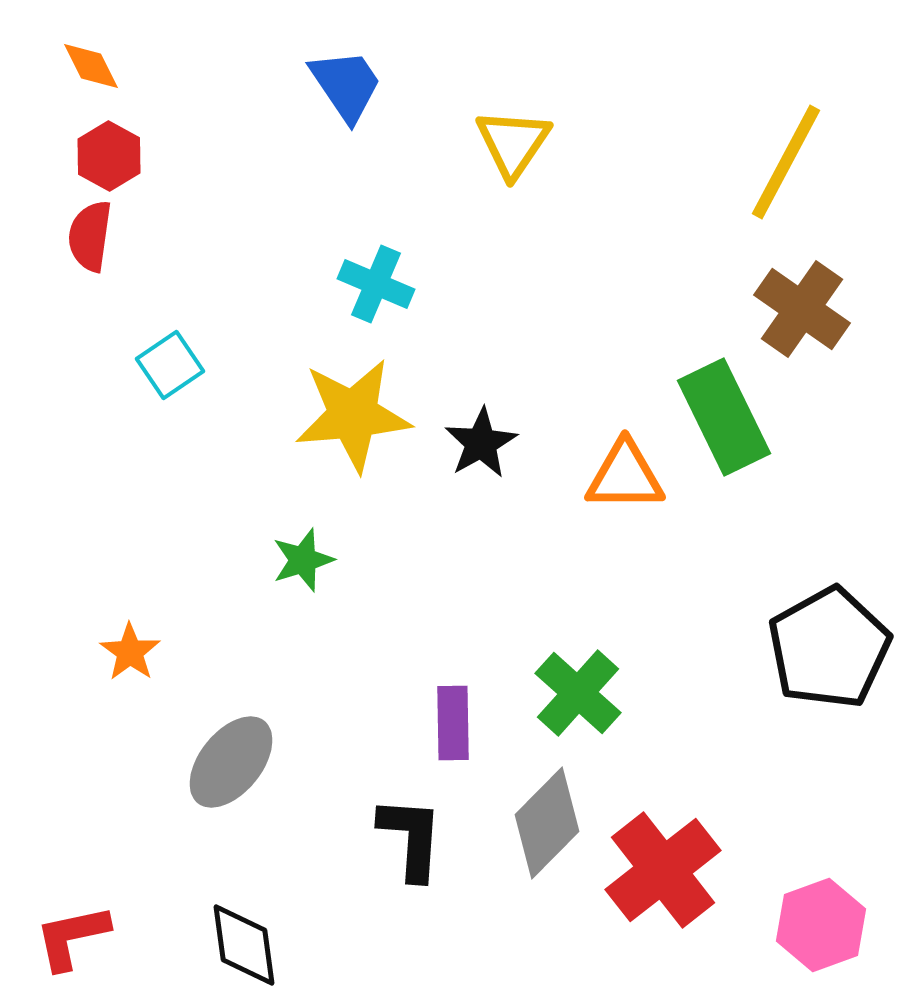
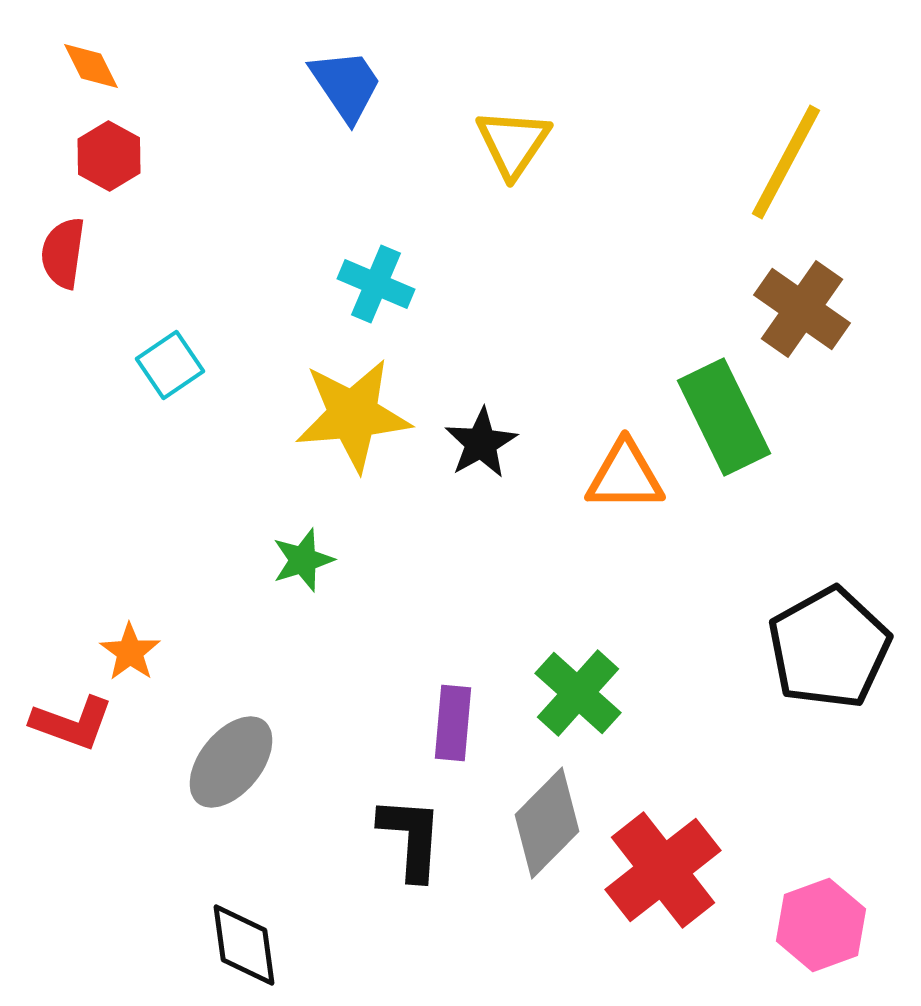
red semicircle: moved 27 px left, 17 px down
purple rectangle: rotated 6 degrees clockwise
red L-shape: moved 214 px up; rotated 148 degrees counterclockwise
